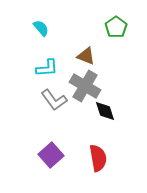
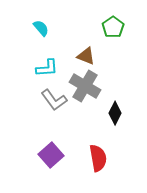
green pentagon: moved 3 px left
black diamond: moved 10 px right, 2 px down; rotated 45 degrees clockwise
